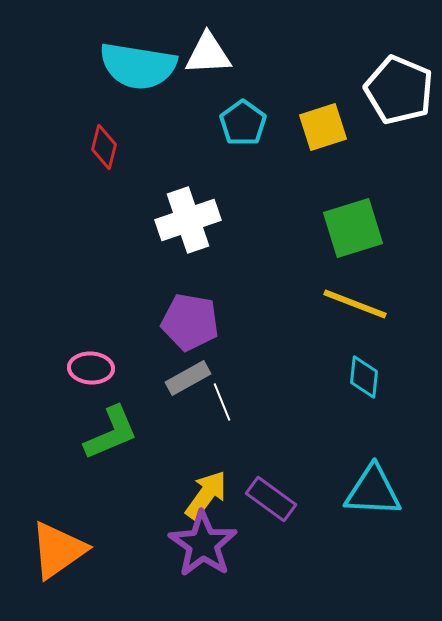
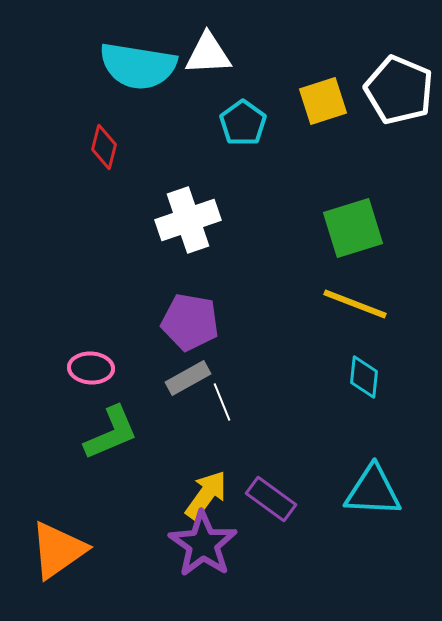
yellow square: moved 26 px up
